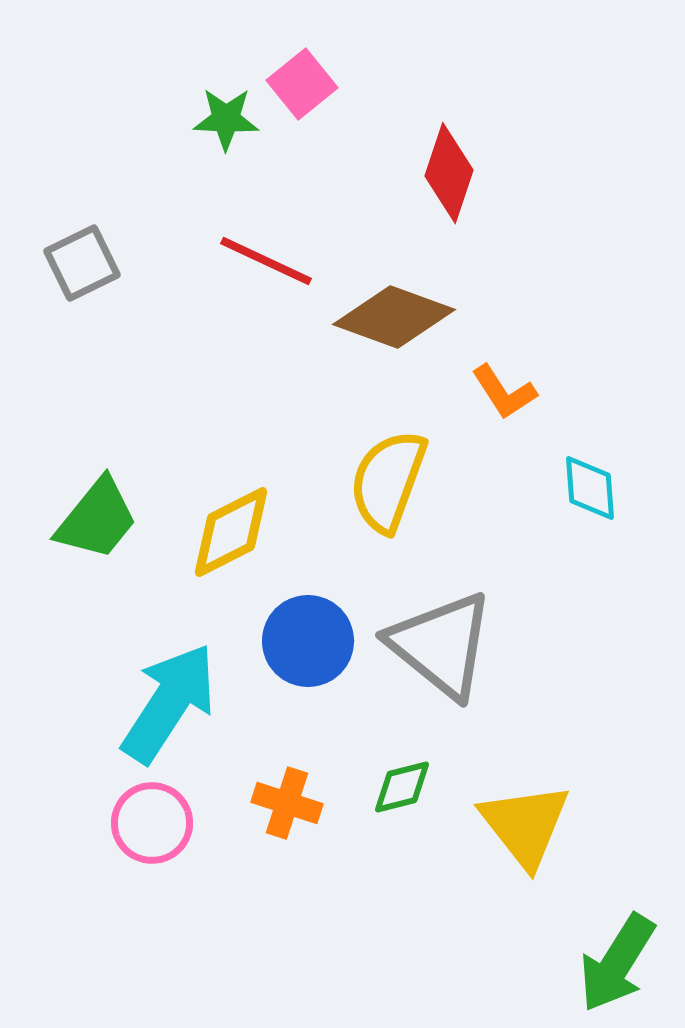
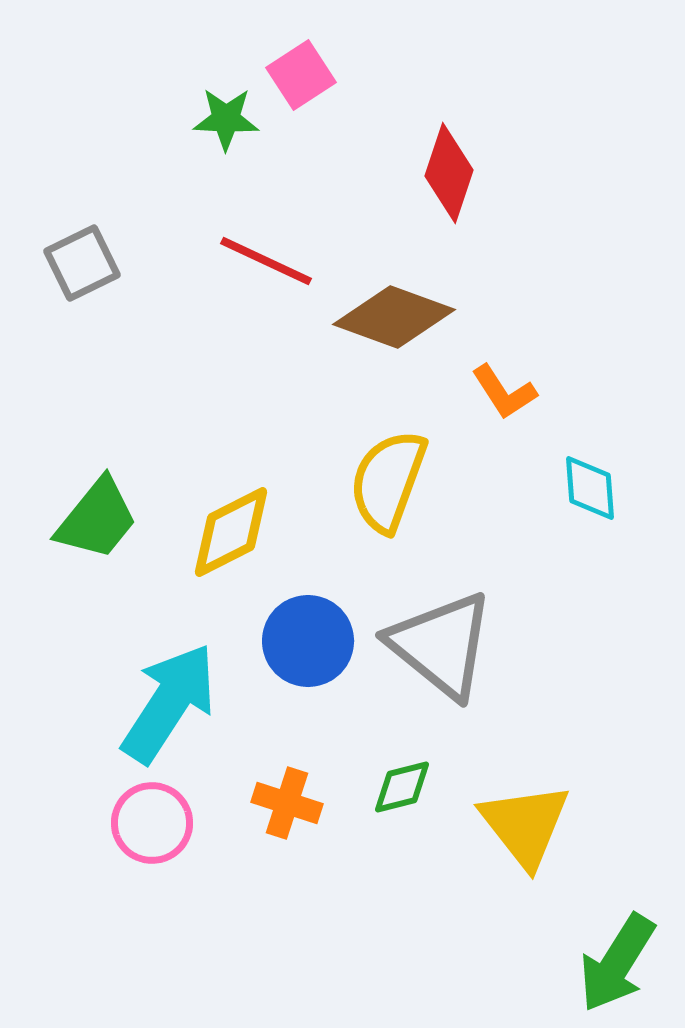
pink square: moved 1 px left, 9 px up; rotated 6 degrees clockwise
